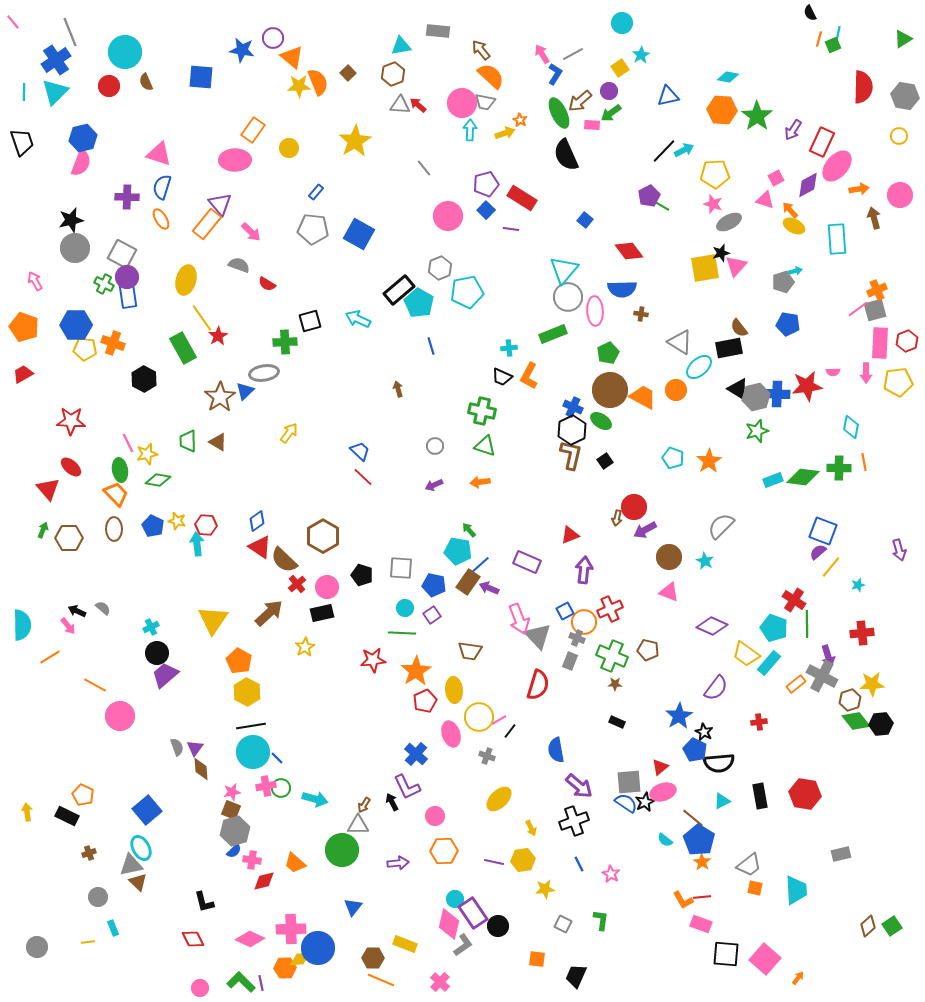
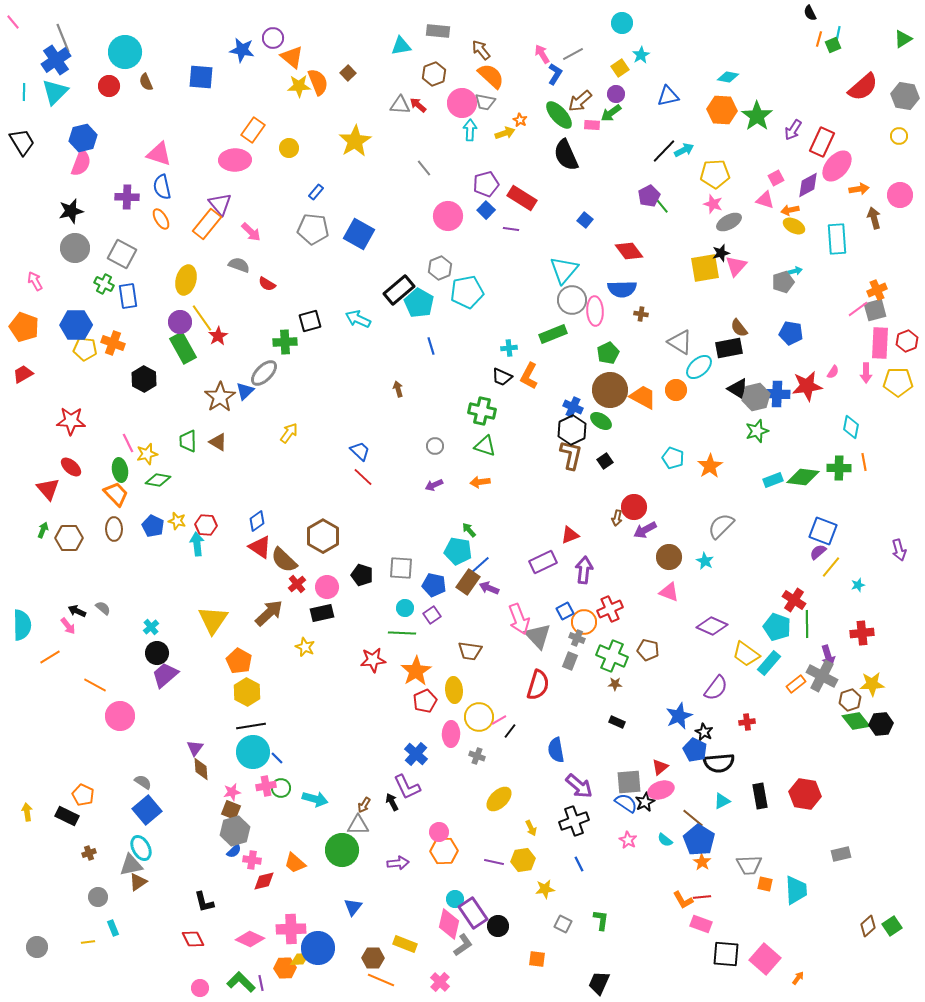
gray line at (70, 32): moved 7 px left, 6 px down
brown hexagon at (393, 74): moved 41 px right
red semicircle at (863, 87): rotated 48 degrees clockwise
purple circle at (609, 91): moved 7 px right, 3 px down
green ellipse at (559, 113): moved 2 px down; rotated 16 degrees counterclockwise
black trapezoid at (22, 142): rotated 12 degrees counterclockwise
blue semicircle at (162, 187): rotated 30 degrees counterclockwise
green line at (662, 206): rotated 21 degrees clockwise
orange arrow at (790, 210): rotated 60 degrees counterclockwise
black star at (71, 220): moved 9 px up
purple circle at (127, 277): moved 53 px right, 45 px down
gray circle at (568, 297): moved 4 px right, 3 px down
blue pentagon at (788, 324): moved 3 px right, 9 px down
pink semicircle at (833, 372): rotated 56 degrees counterclockwise
gray ellipse at (264, 373): rotated 36 degrees counterclockwise
yellow pentagon at (898, 382): rotated 8 degrees clockwise
orange star at (709, 461): moved 1 px right, 5 px down
purple rectangle at (527, 562): moved 16 px right; rotated 48 degrees counterclockwise
cyan cross at (151, 627): rotated 14 degrees counterclockwise
cyan pentagon at (774, 628): moved 3 px right, 1 px up
yellow star at (305, 647): rotated 18 degrees counterclockwise
blue star at (679, 716): rotated 8 degrees clockwise
red cross at (759, 722): moved 12 px left
pink ellipse at (451, 734): rotated 20 degrees clockwise
gray semicircle at (177, 747): moved 34 px left, 35 px down; rotated 36 degrees counterclockwise
gray cross at (487, 756): moved 10 px left
pink ellipse at (663, 792): moved 2 px left, 2 px up
pink circle at (435, 816): moved 4 px right, 16 px down
gray trapezoid at (749, 865): rotated 36 degrees clockwise
pink star at (611, 874): moved 17 px right, 34 px up
brown triangle at (138, 882): rotated 42 degrees clockwise
orange square at (755, 888): moved 10 px right, 4 px up
black trapezoid at (576, 976): moved 23 px right, 7 px down
